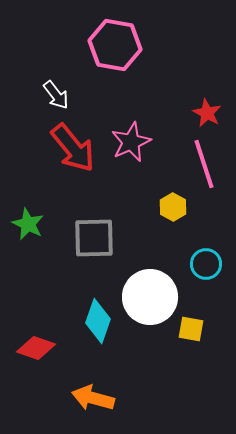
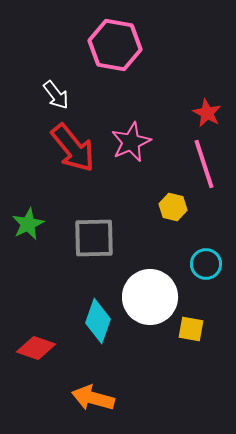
yellow hexagon: rotated 16 degrees counterclockwise
green star: rotated 20 degrees clockwise
